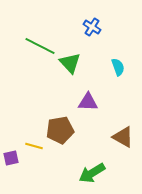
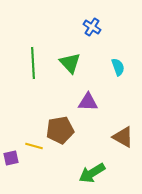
green line: moved 7 px left, 17 px down; rotated 60 degrees clockwise
